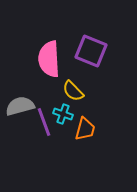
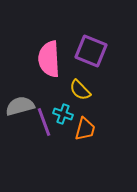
yellow semicircle: moved 7 px right, 1 px up
